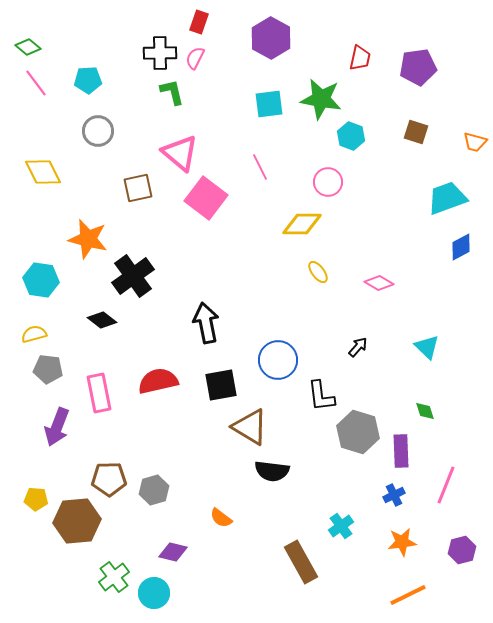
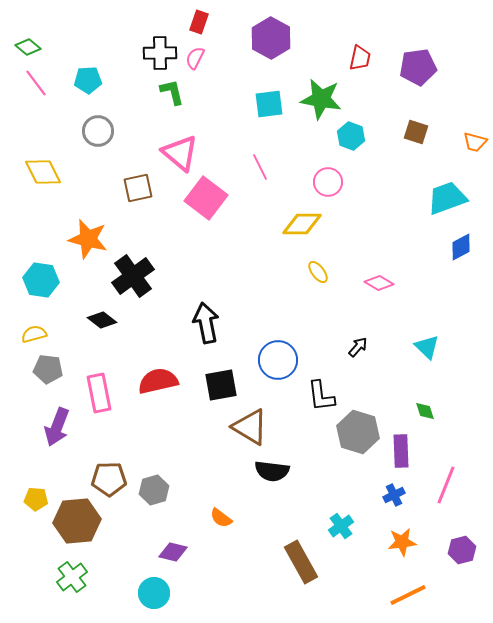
green cross at (114, 577): moved 42 px left
